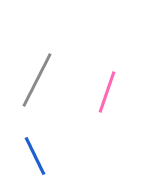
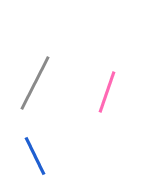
gray line: moved 2 px left, 3 px down
